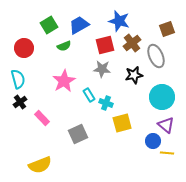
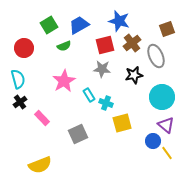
yellow line: rotated 48 degrees clockwise
